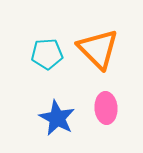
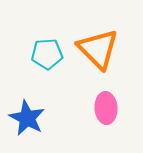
blue star: moved 30 px left
